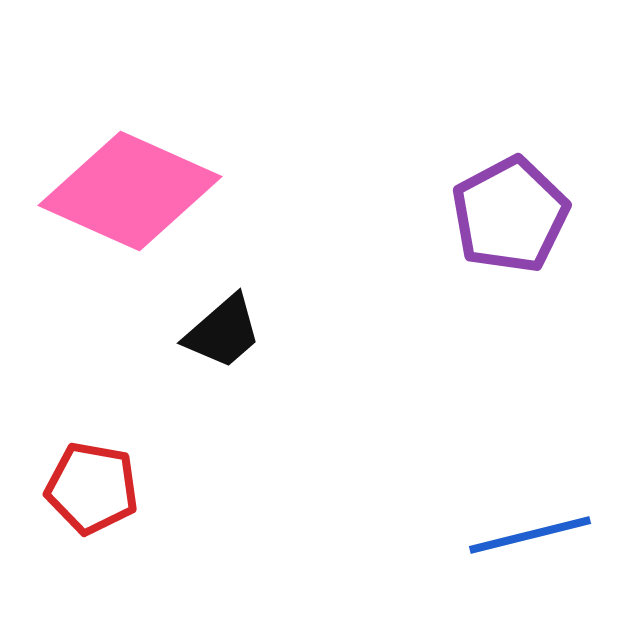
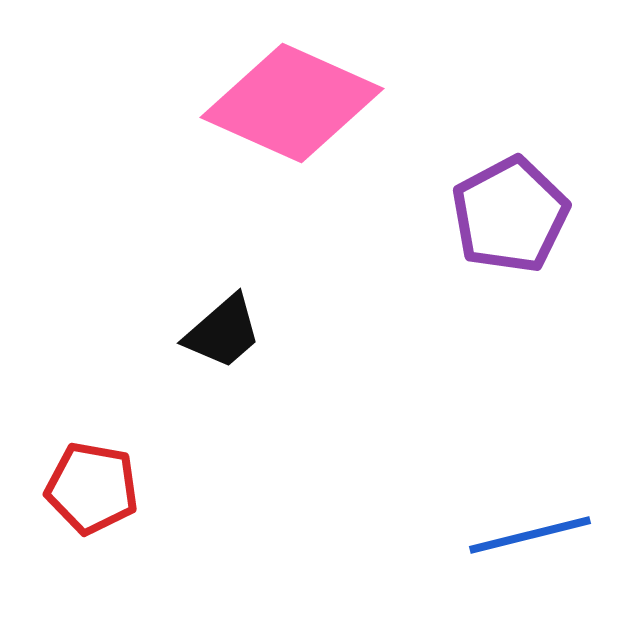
pink diamond: moved 162 px right, 88 px up
